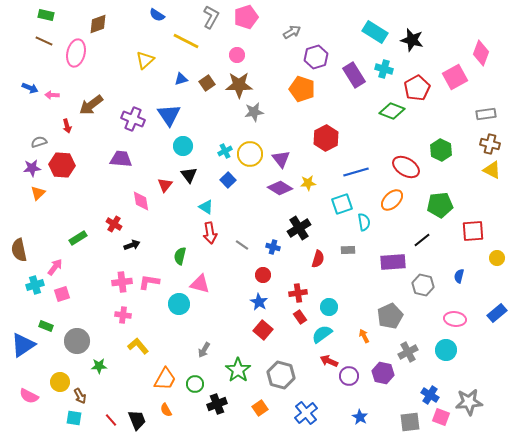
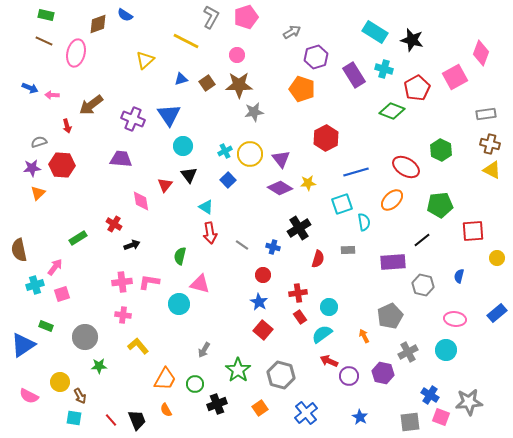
blue semicircle at (157, 15): moved 32 px left
gray circle at (77, 341): moved 8 px right, 4 px up
